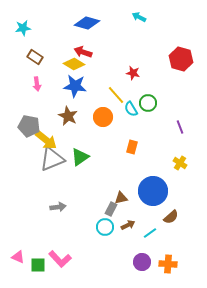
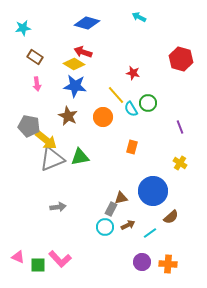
green triangle: rotated 24 degrees clockwise
